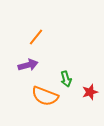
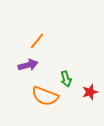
orange line: moved 1 px right, 4 px down
